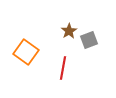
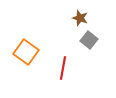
brown star: moved 11 px right, 13 px up; rotated 21 degrees counterclockwise
gray square: rotated 30 degrees counterclockwise
